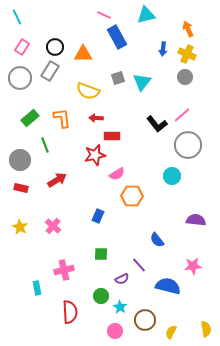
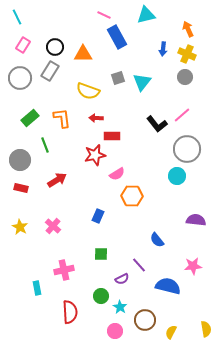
pink rectangle at (22, 47): moved 1 px right, 2 px up
gray circle at (188, 145): moved 1 px left, 4 px down
cyan circle at (172, 176): moved 5 px right
